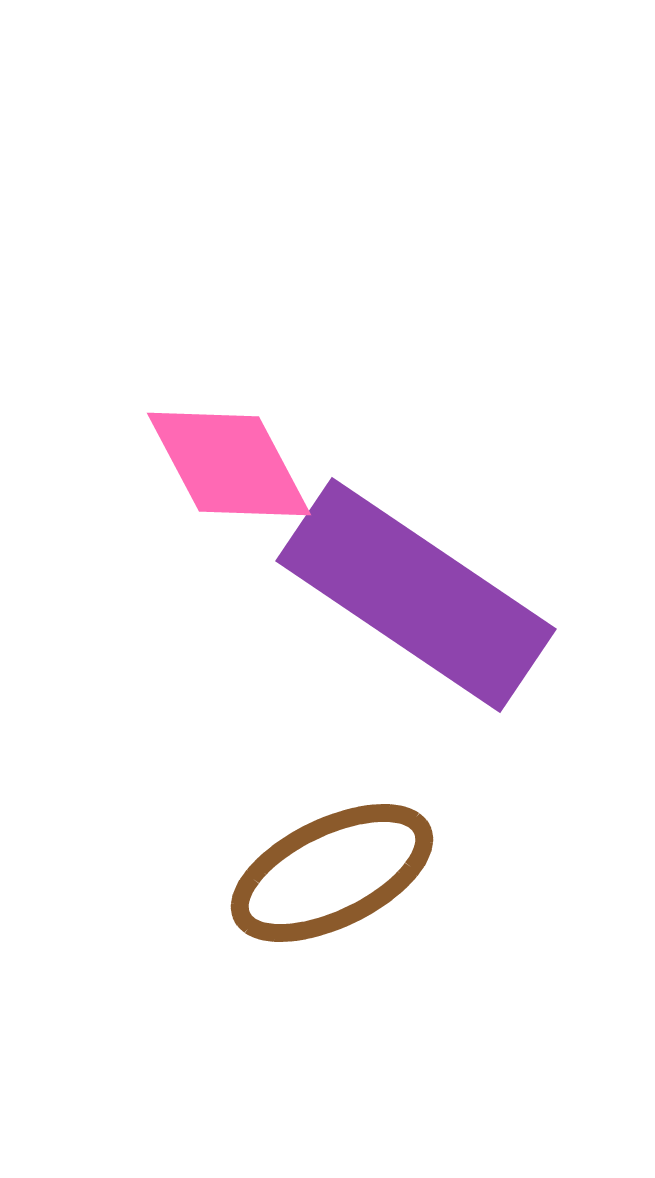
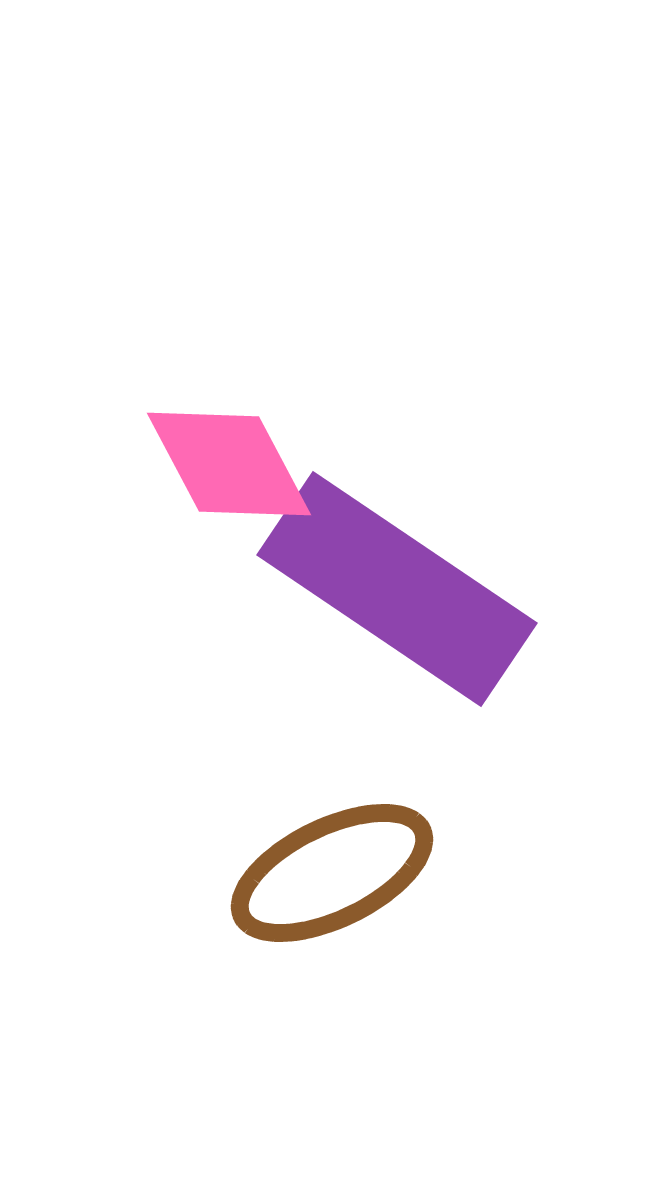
purple rectangle: moved 19 px left, 6 px up
